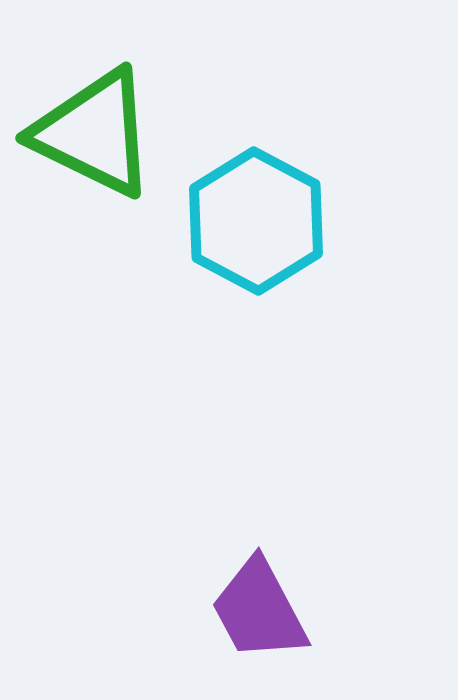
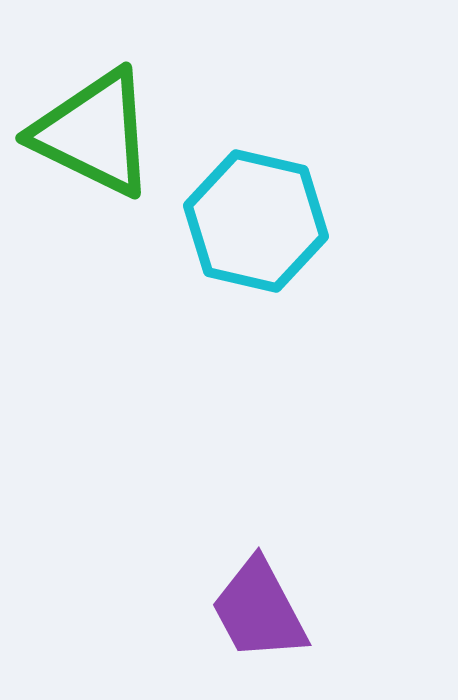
cyan hexagon: rotated 15 degrees counterclockwise
